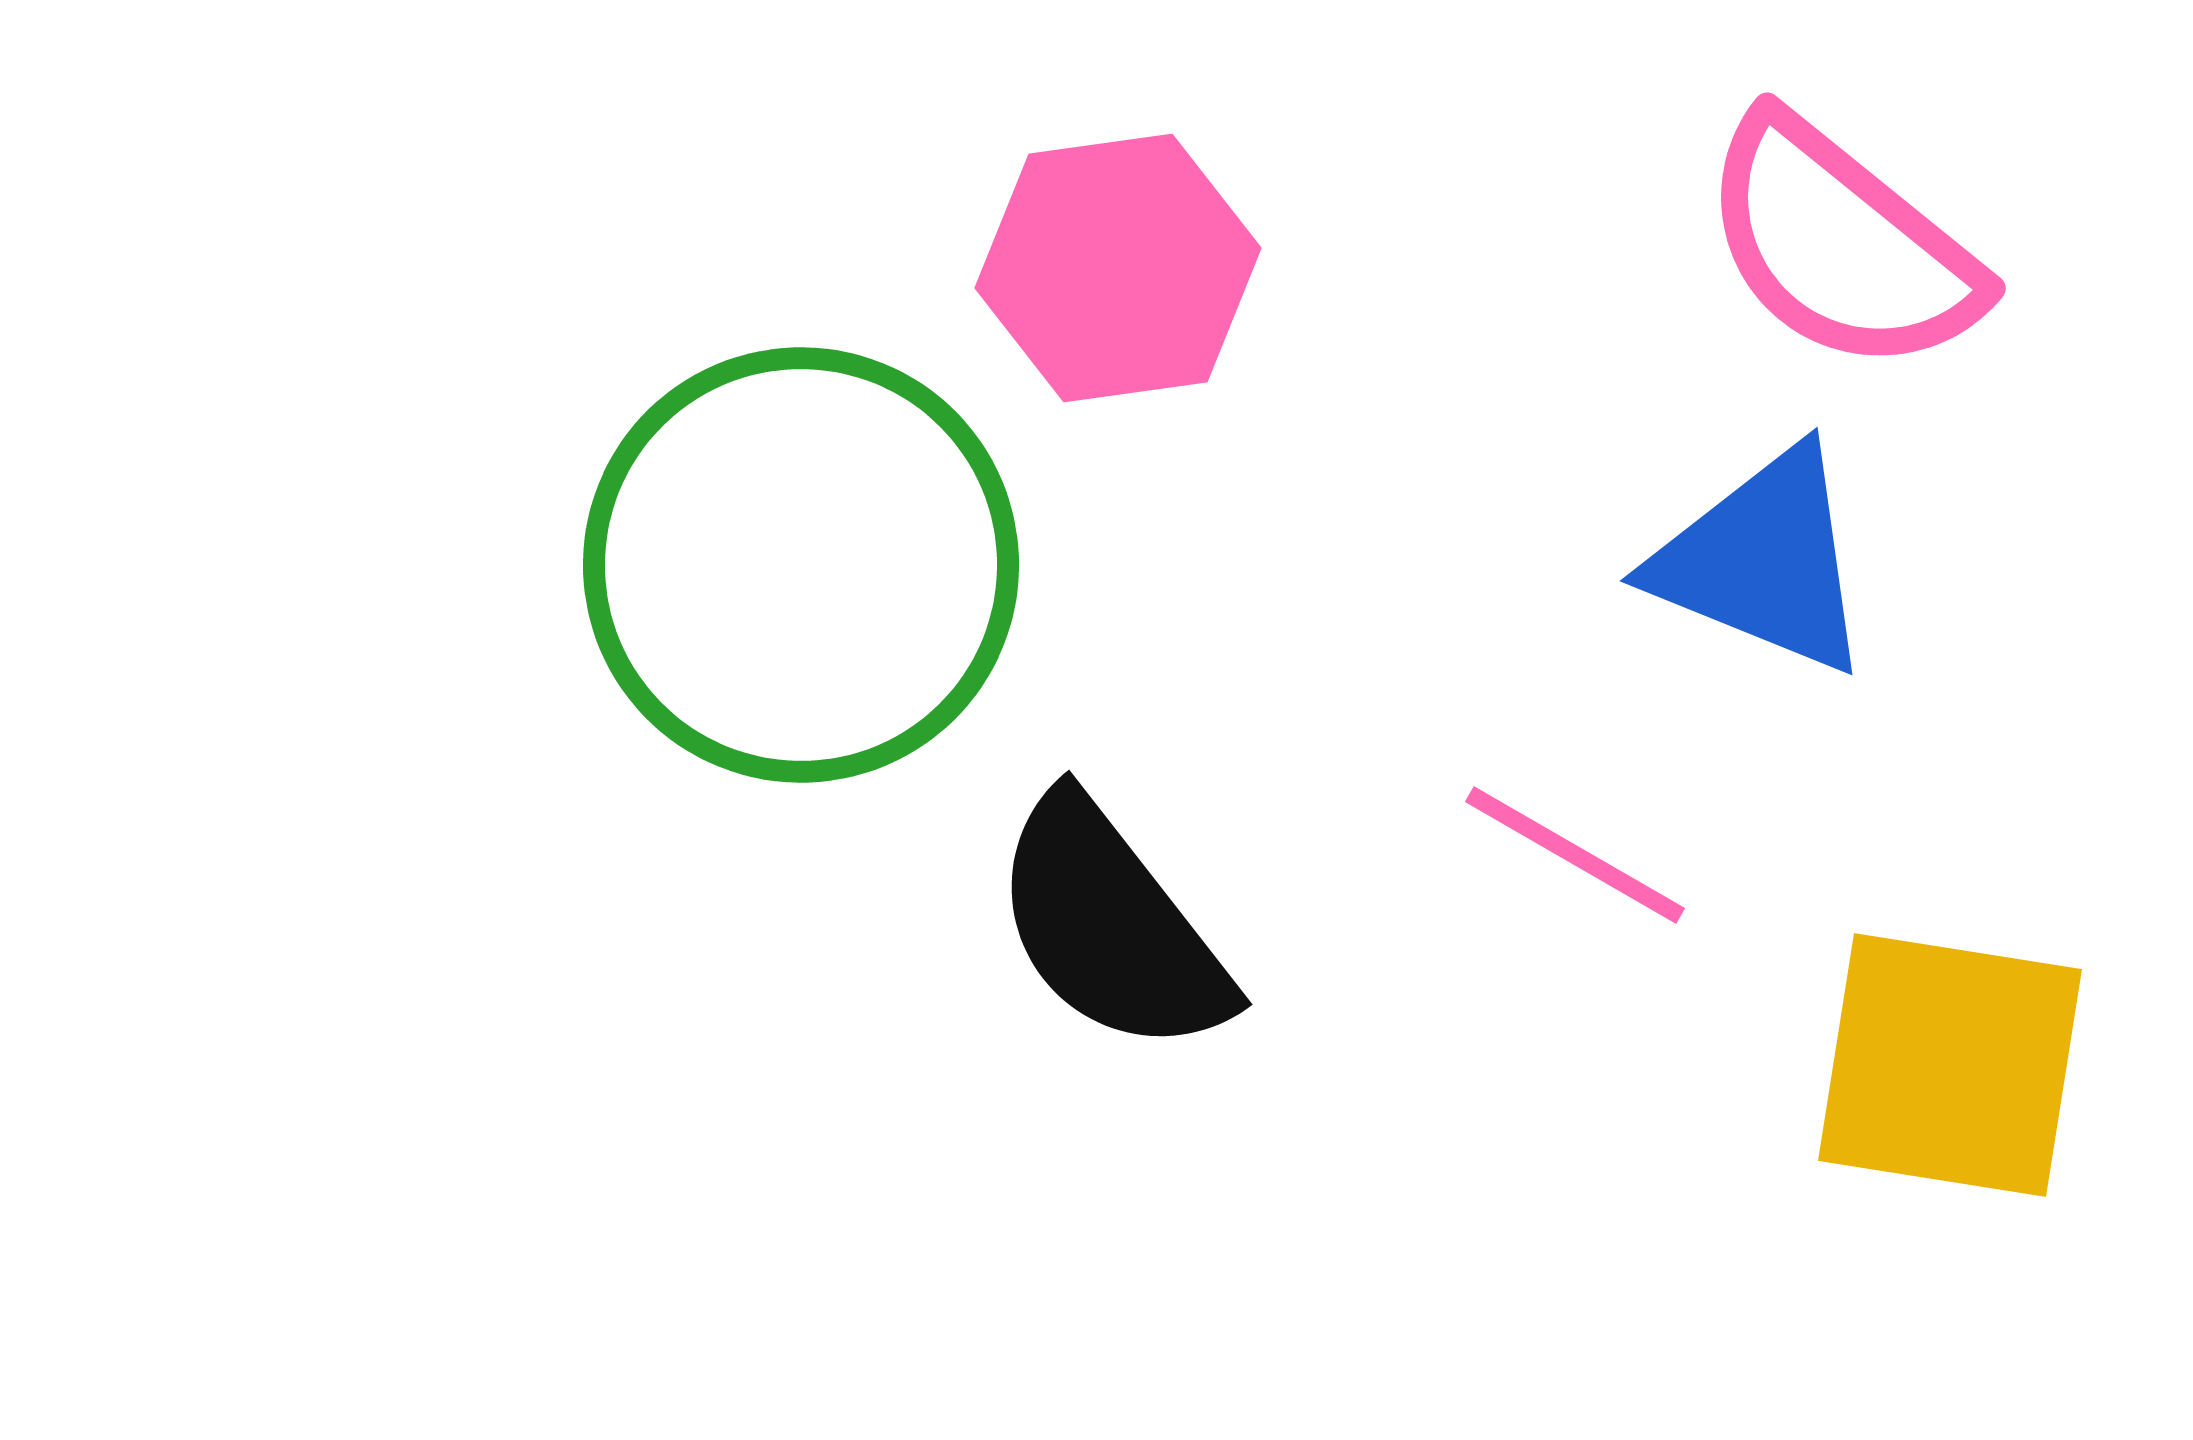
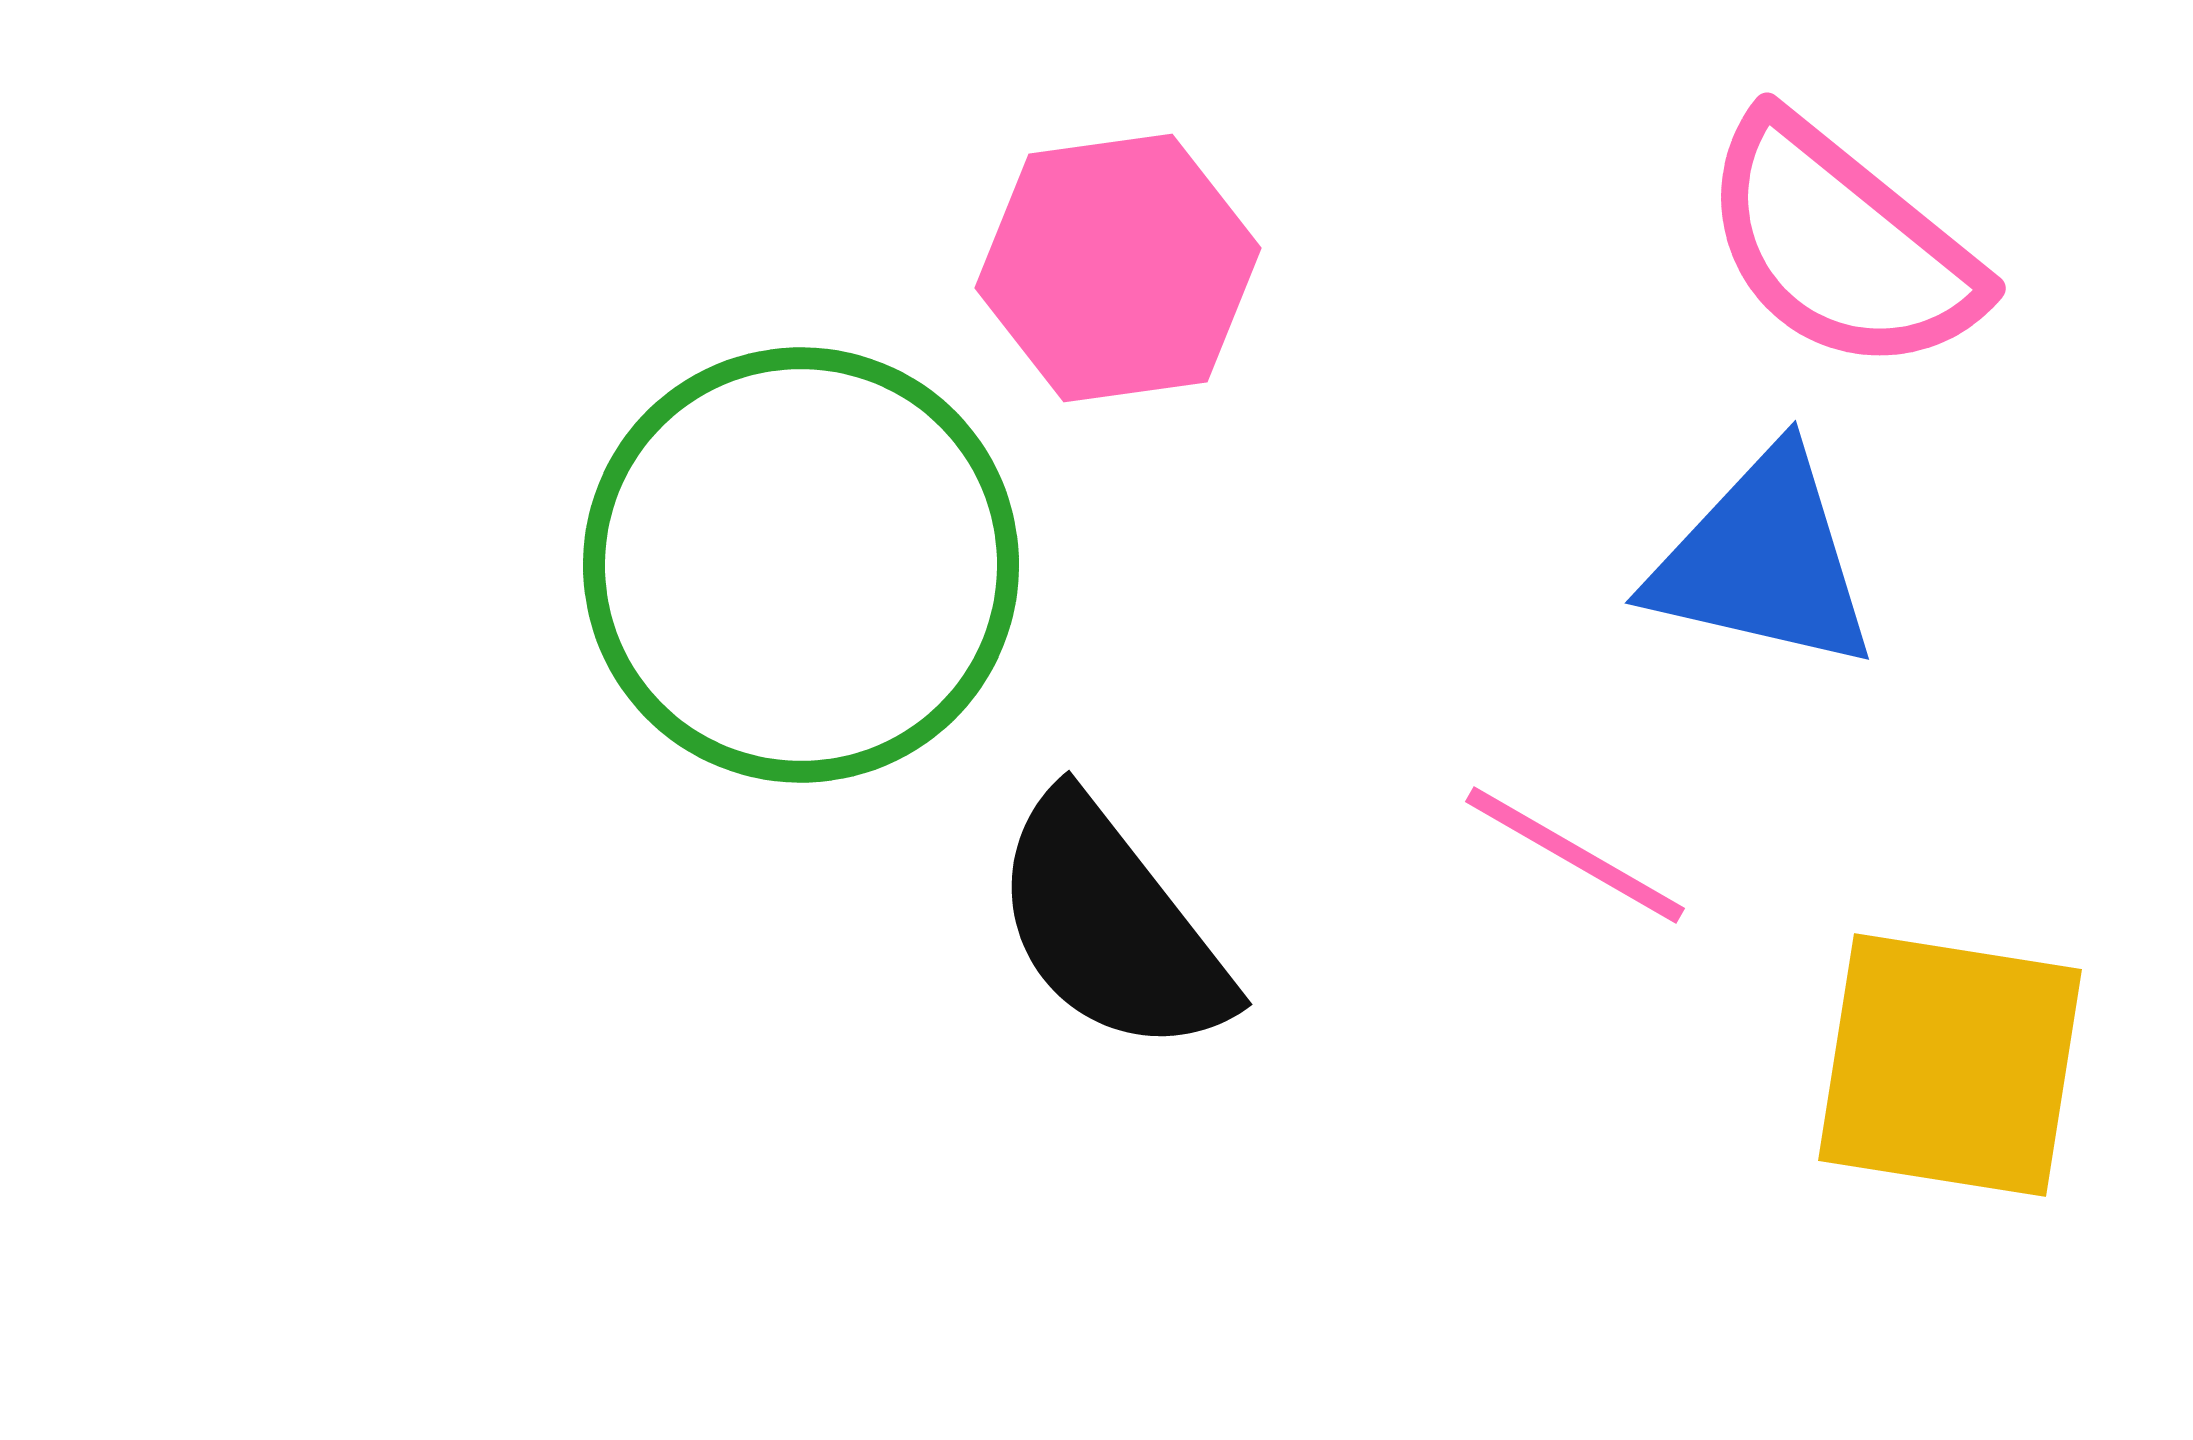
blue triangle: rotated 9 degrees counterclockwise
